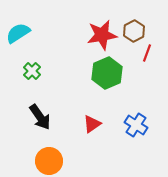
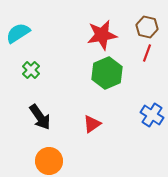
brown hexagon: moved 13 px right, 4 px up; rotated 20 degrees counterclockwise
green cross: moved 1 px left, 1 px up
blue cross: moved 16 px right, 10 px up
